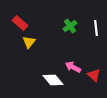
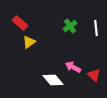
yellow triangle: rotated 16 degrees clockwise
